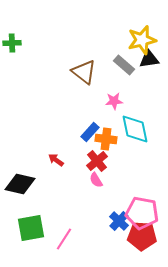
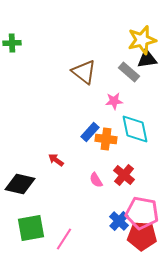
black triangle: moved 2 px left
gray rectangle: moved 5 px right, 7 px down
red cross: moved 27 px right, 14 px down; rotated 10 degrees counterclockwise
